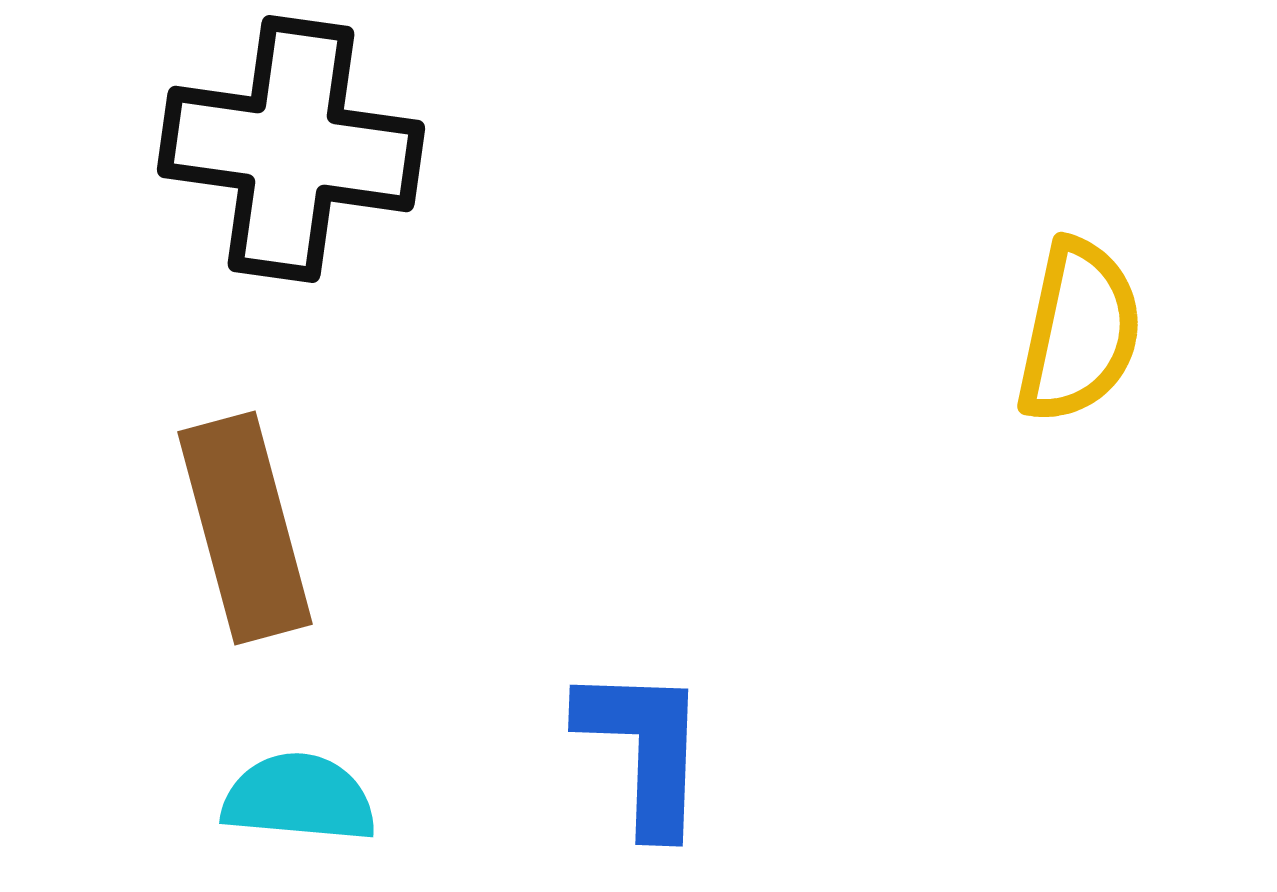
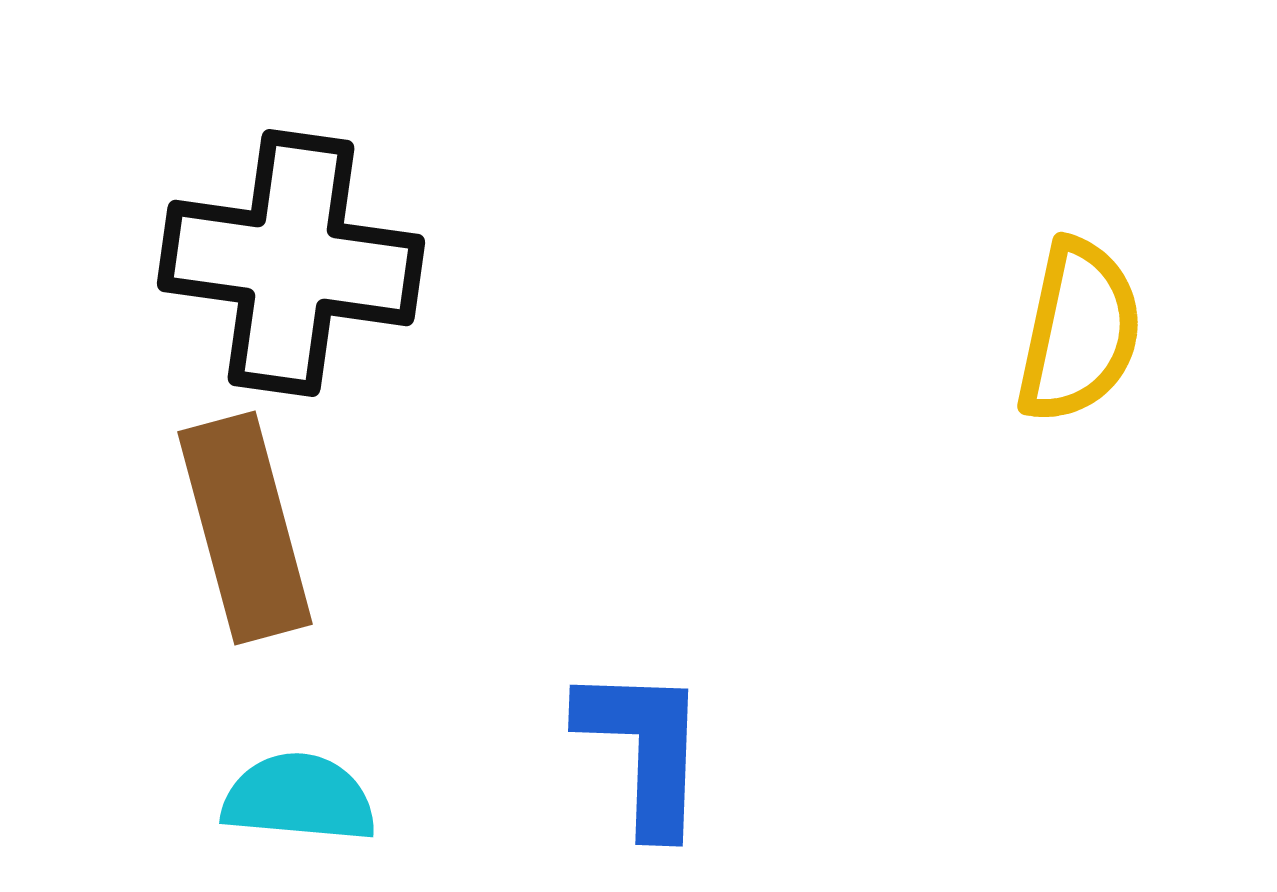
black cross: moved 114 px down
